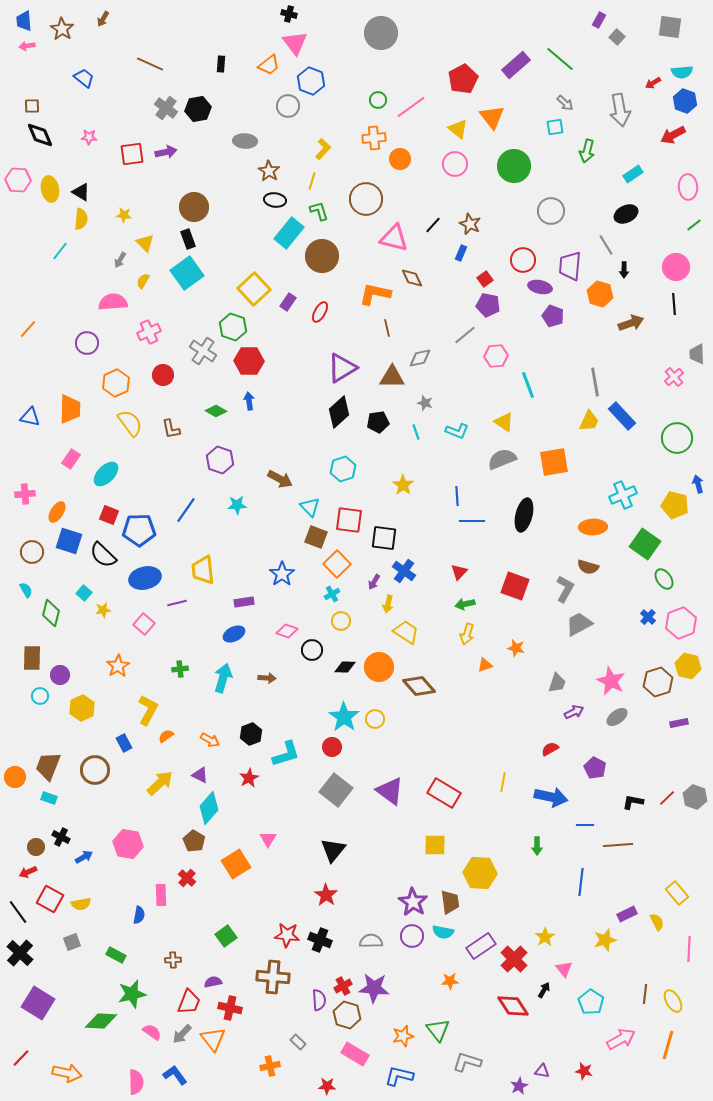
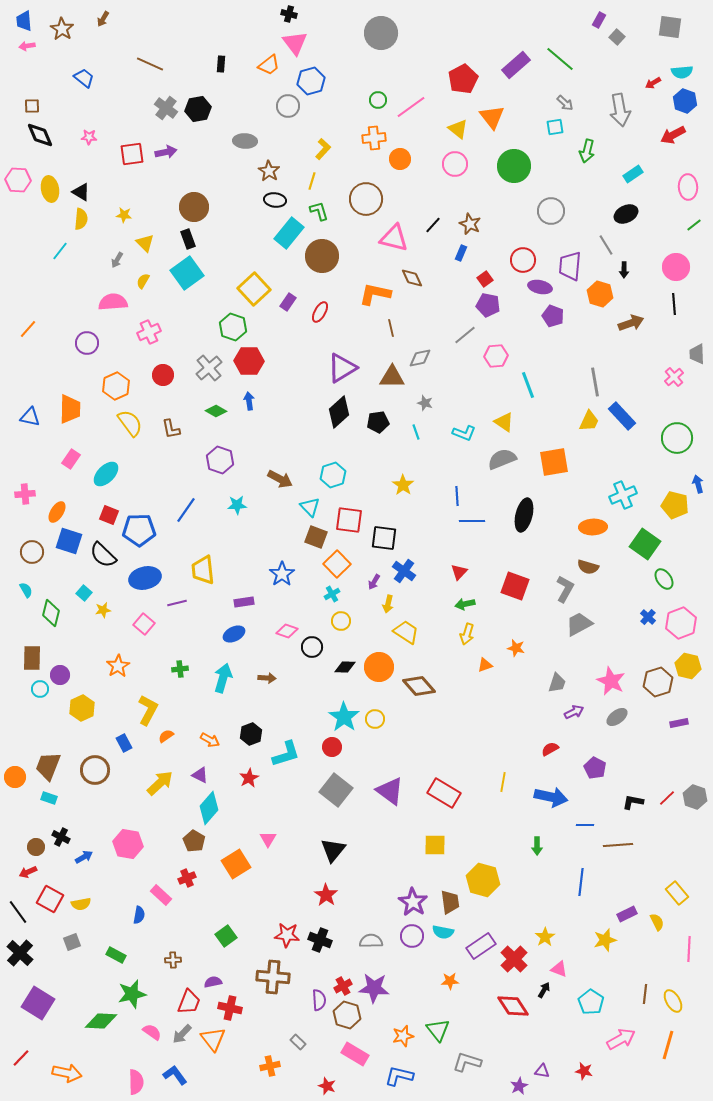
blue hexagon at (311, 81): rotated 24 degrees clockwise
gray arrow at (120, 260): moved 3 px left
brown line at (387, 328): moved 4 px right
gray cross at (203, 351): moved 6 px right, 17 px down; rotated 16 degrees clockwise
orange hexagon at (116, 383): moved 3 px down
cyan L-shape at (457, 431): moved 7 px right, 2 px down
cyan hexagon at (343, 469): moved 10 px left, 6 px down
black circle at (312, 650): moved 3 px up
cyan circle at (40, 696): moved 7 px up
yellow hexagon at (480, 873): moved 3 px right, 7 px down; rotated 12 degrees clockwise
red cross at (187, 878): rotated 24 degrees clockwise
pink rectangle at (161, 895): rotated 45 degrees counterclockwise
pink triangle at (564, 969): moved 5 px left; rotated 30 degrees counterclockwise
red star at (327, 1086): rotated 18 degrees clockwise
